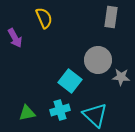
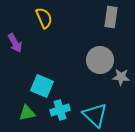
purple arrow: moved 5 px down
gray circle: moved 2 px right
cyan square: moved 28 px left, 5 px down; rotated 15 degrees counterclockwise
